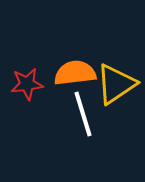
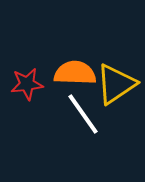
orange semicircle: rotated 9 degrees clockwise
white line: rotated 18 degrees counterclockwise
